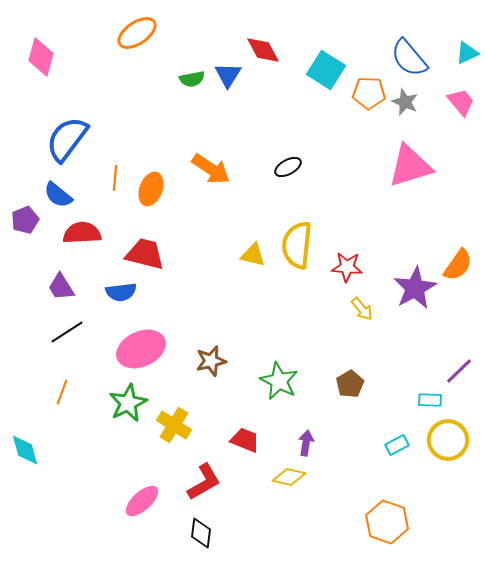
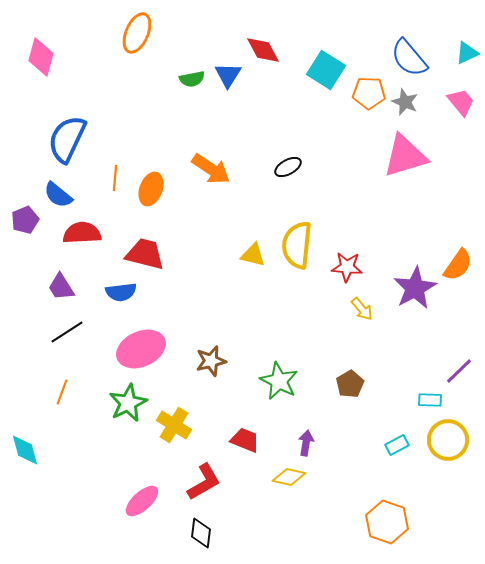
orange ellipse at (137, 33): rotated 33 degrees counterclockwise
blue semicircle at (67, 139): rotated 12 degrees counterclockwise
pink triangle at (410, 166): moved 5 px left, 10 px up
